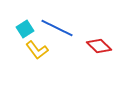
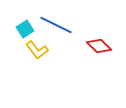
blue line: moved 1 px left, 3 px up
